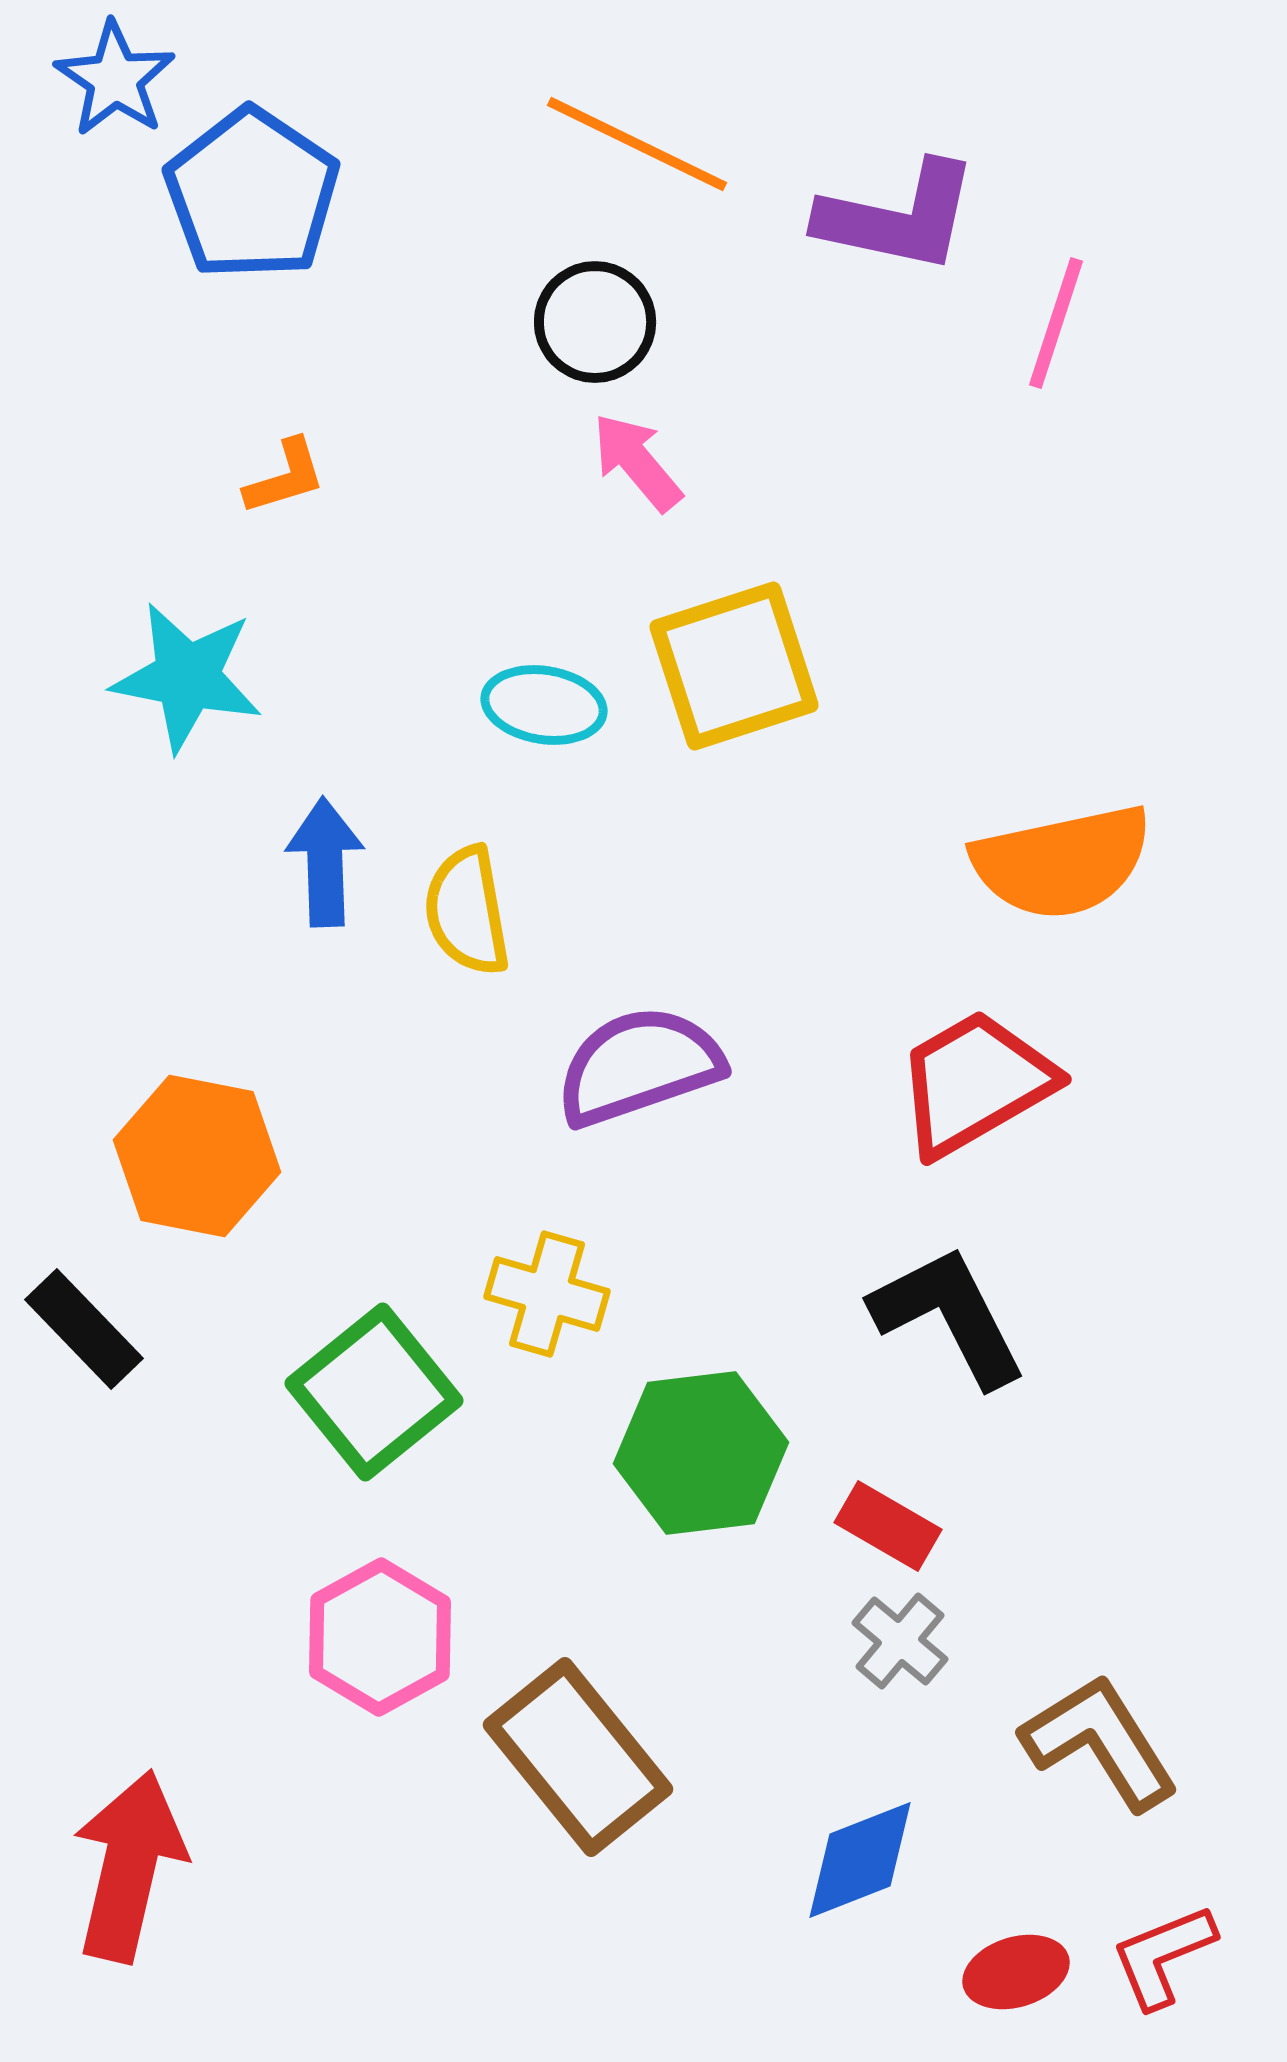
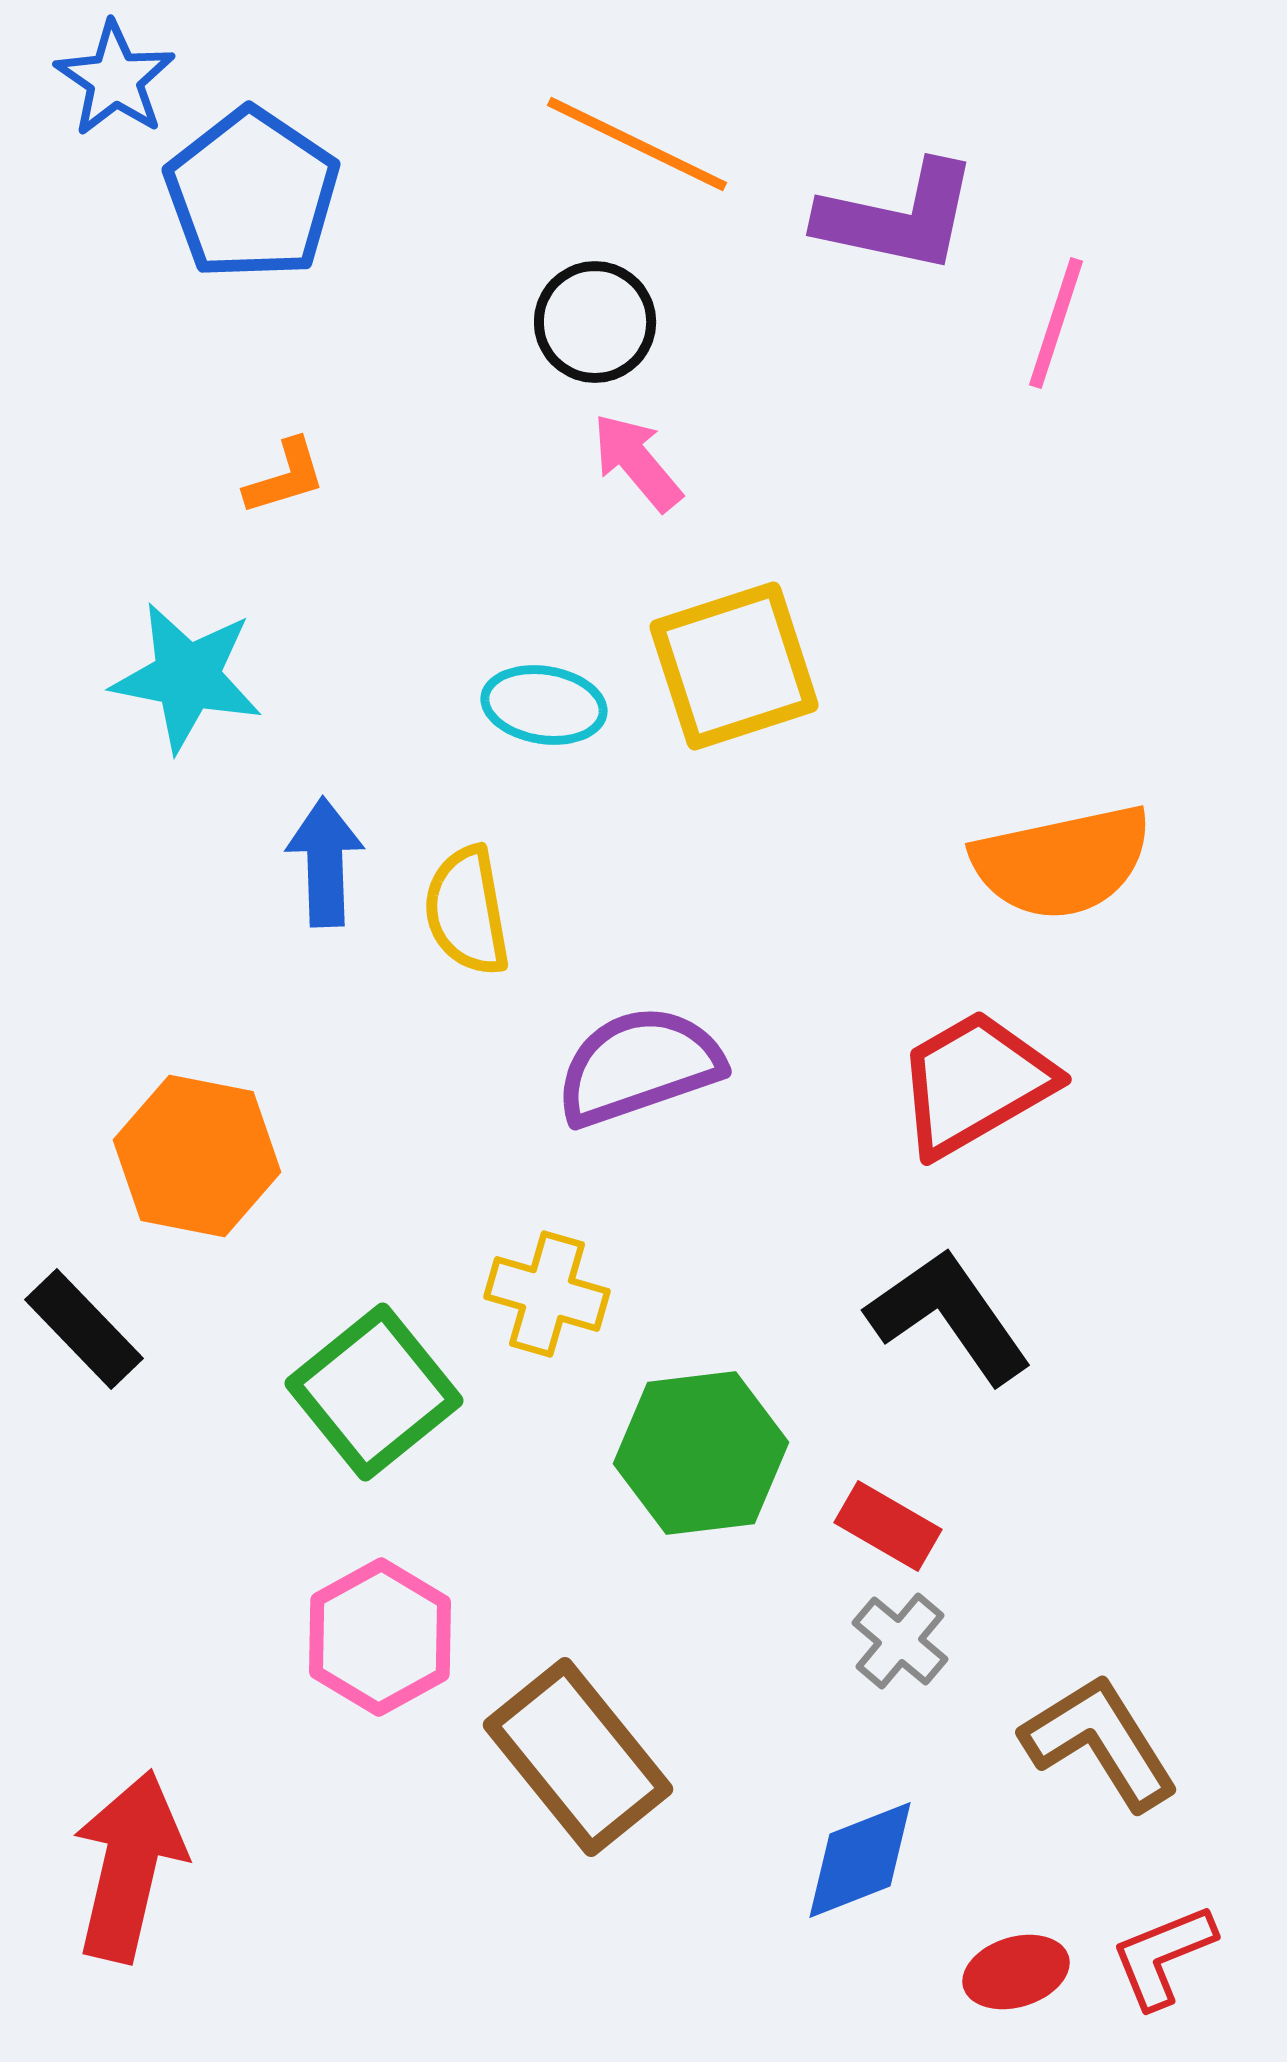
black L-shape: rotated 8 degrees counterclockwise
